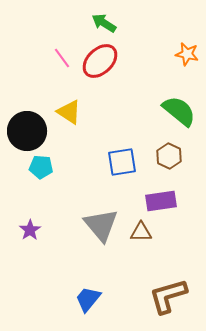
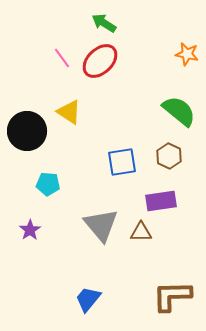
cyan pentagon: moved 7 px right, 17 px down
brown L-shape: moved 4 px right; rotated 15 degrees clockwise
